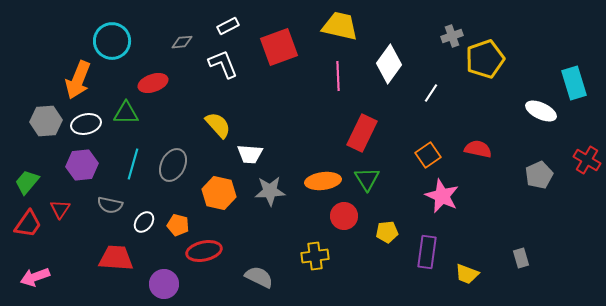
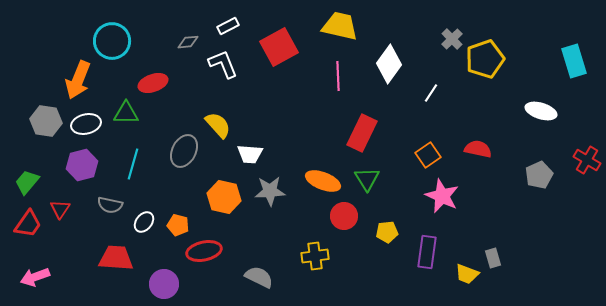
gray cross at (452, 36): moved 3 px down; rotated 25 degrees counterclockwise
gray diamond at (182, 42): moved 6 px right
red square at (279, 47): rotated 9 degrees counterclockwise
cyan rectangle at (574, 83): moved 22 px up
white ellipse at (541, 111): rotated 8 degrees counterclockwise
gray hexagon at (46, 121): rotated 12 degrees clockwise
purple hexagon at (82, 165): rotated 8 degrees counterclockwise
gray ellipse at (173, 165): moved 11 px right, 14 px up
orange ellipse at (323, 181): rotated 28 degrees clockwise
orange hexagon at (219, 193): moved 5 px right, 4 px down
gray rectangle at (521, 258): moved 28 px left
